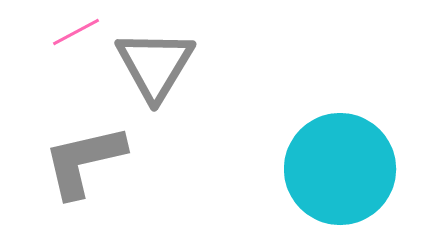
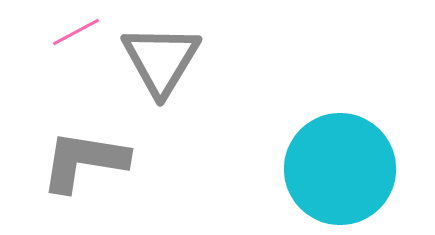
gray triangle: moved 6 px right, 5 px up
gray L-shape: rotated 22 degrees clockwise
